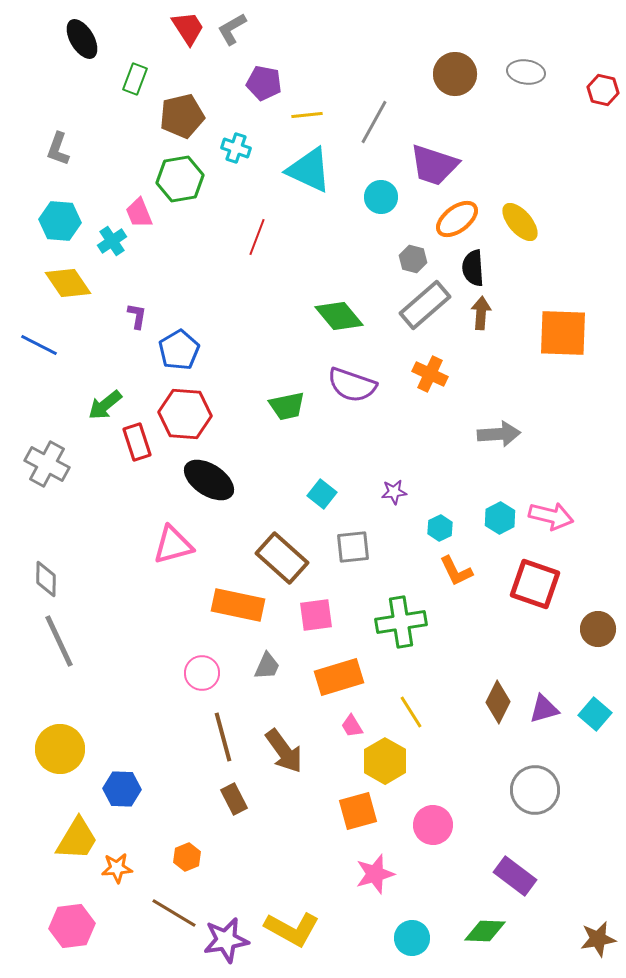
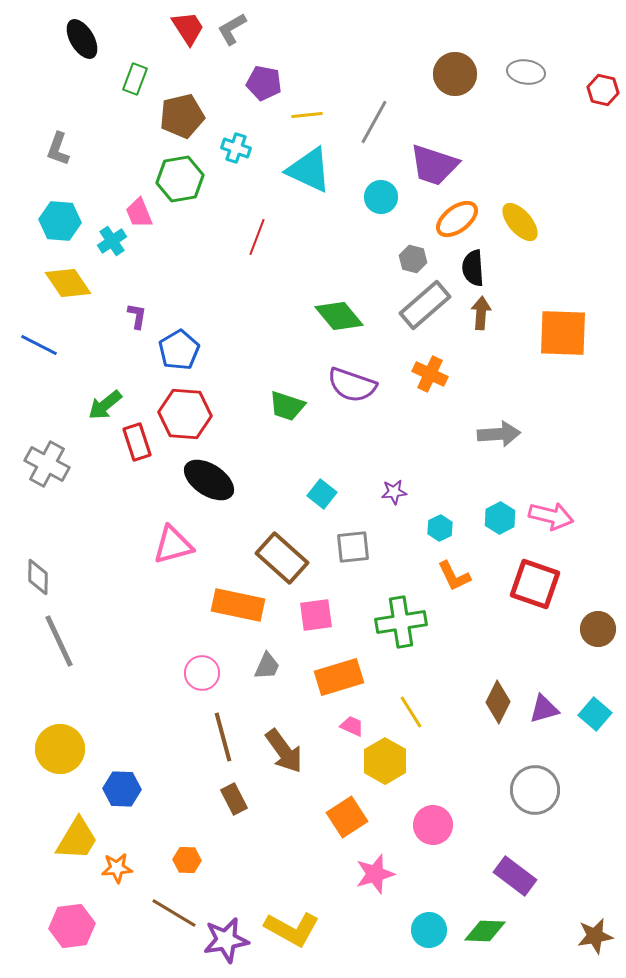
green trapezoid at (287, 406): rotated 30 degrees clockwise
orange L-shape at (456, 571): moved 2 px left, 5 px down
gray diamond at (46, 579): moved 8 px left, 2 px up
pink trapezoid at (352, 726): rotated 145 degrees clockwise
orange square at (358, 811): moved 11 px left, 6 px down; rotated 18 degrees counterclockwise
orange hexagon at (187, 857): moved 3 px down; rotated 24 degrees clockwise
cyan circle at (412, 938): moved 17 px right, 8 px up
brown star at (598, 939): moved 3 px left, 3 px up
